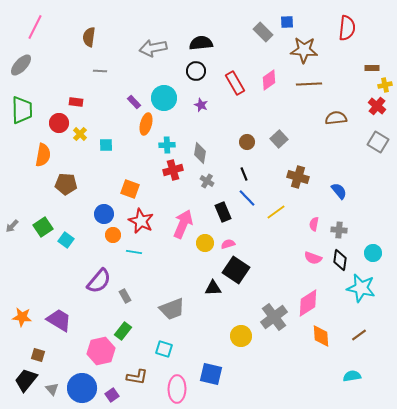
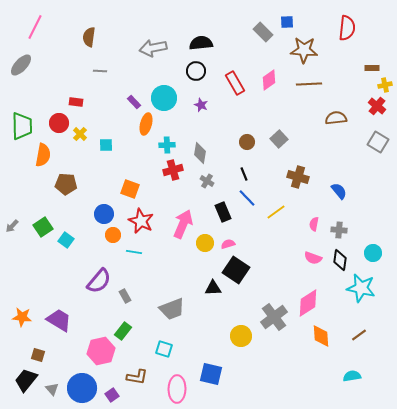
green trapezoid at (22, 110): moved 16 px down
